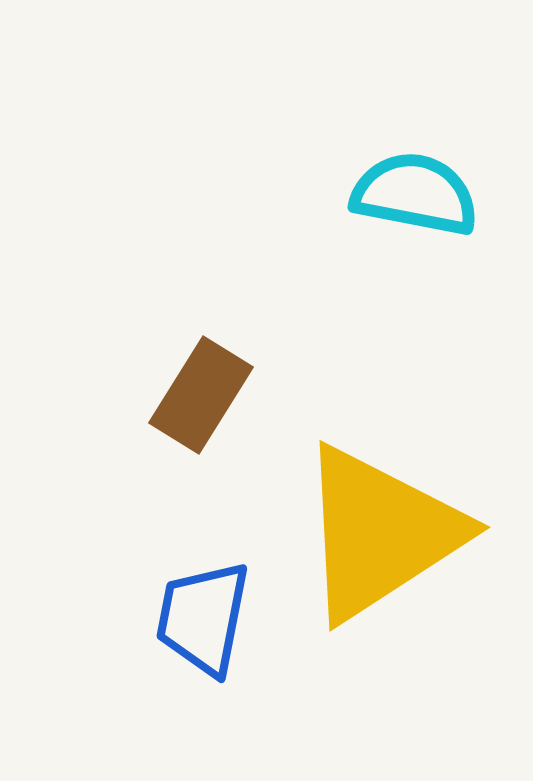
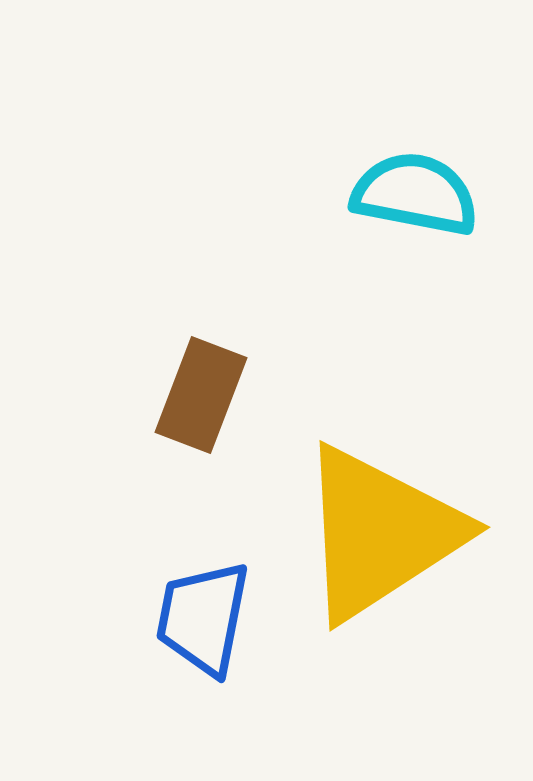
brown rectangle: rotated 11 degrees counterclockwise
